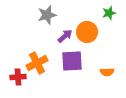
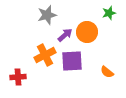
purple arrow: moved 1 px up
orange cross: moved 8 px right, 8 px up
orange semicircle: rotated 40 degrees clockwise
